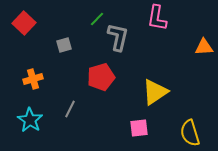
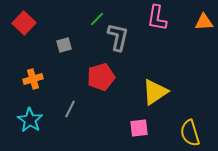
orange triangle: moved 25 px up
